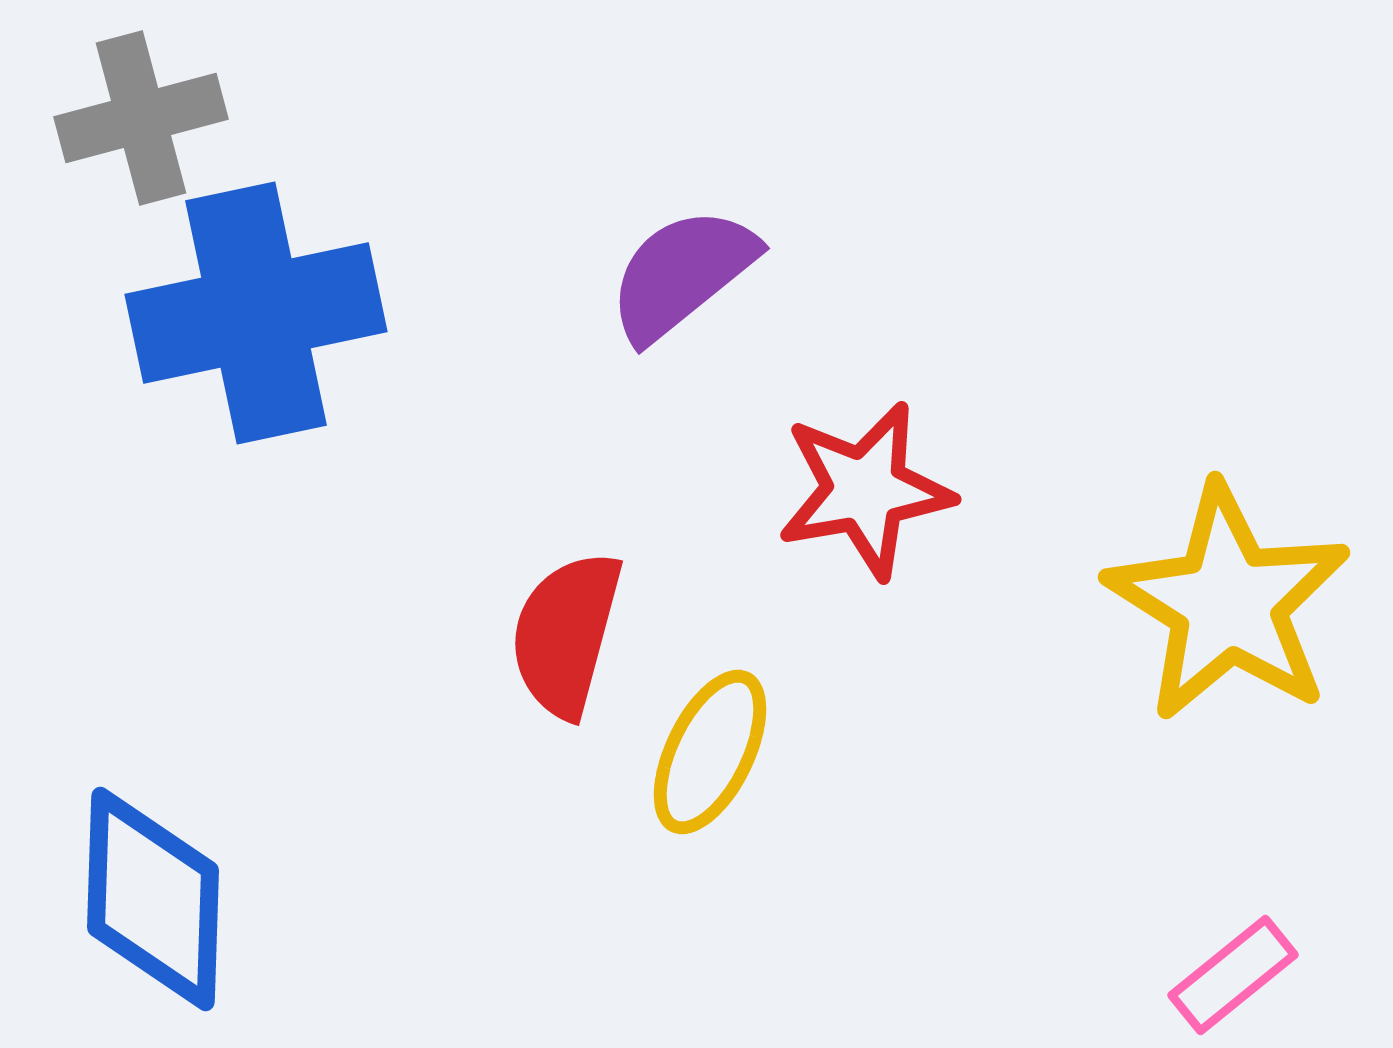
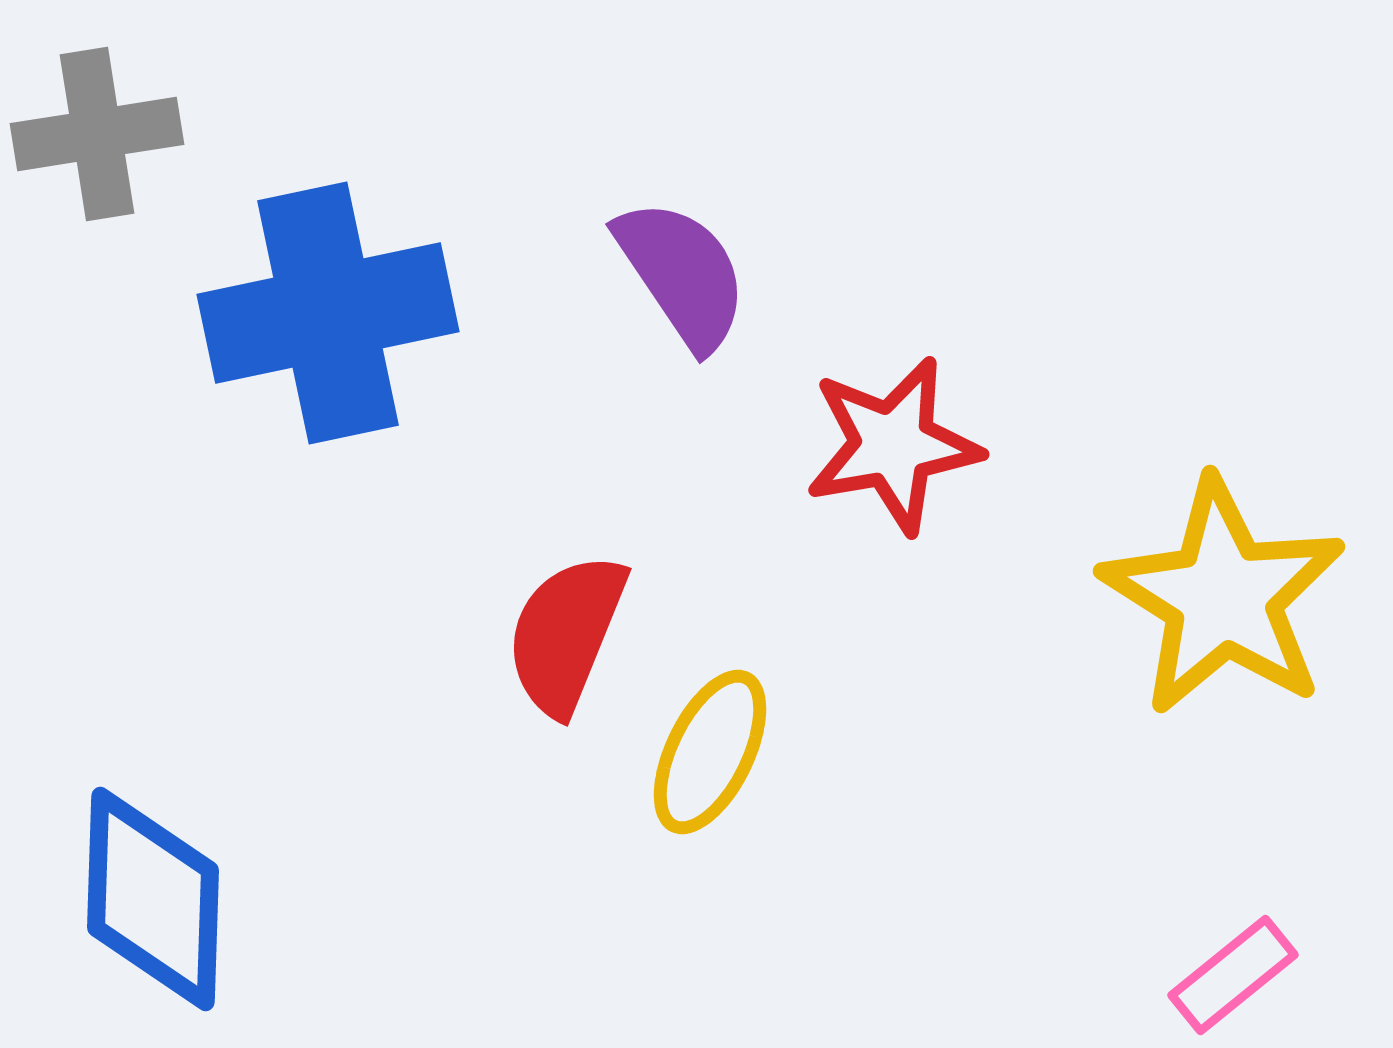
gray cross: moved 44 px left, 16 px down; rotated 6 degrees clockwise
purple semicircle: rotated 95 degrees clockwise
blue cross: moved 72 px right
red star: moved 28 px right, 45 px up
yellow star: moved 5 px left, 6 px up
red semicircle: rotated 7 degrees clockwise
